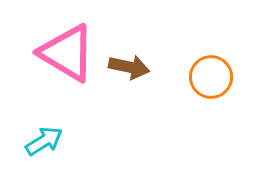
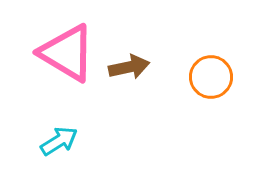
brown arrow: rotated 24 degrees counterclockwise
cyan arrow: moved 15 px right
